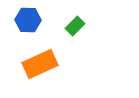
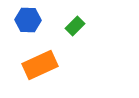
orange rectangle: moved 1 px down
